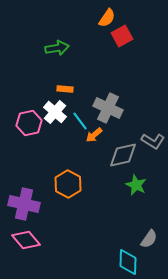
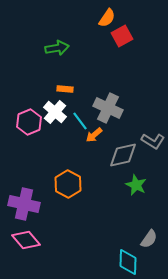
pink hexagon: moved 1 px up; rotated 10 degrees counterclockwise
